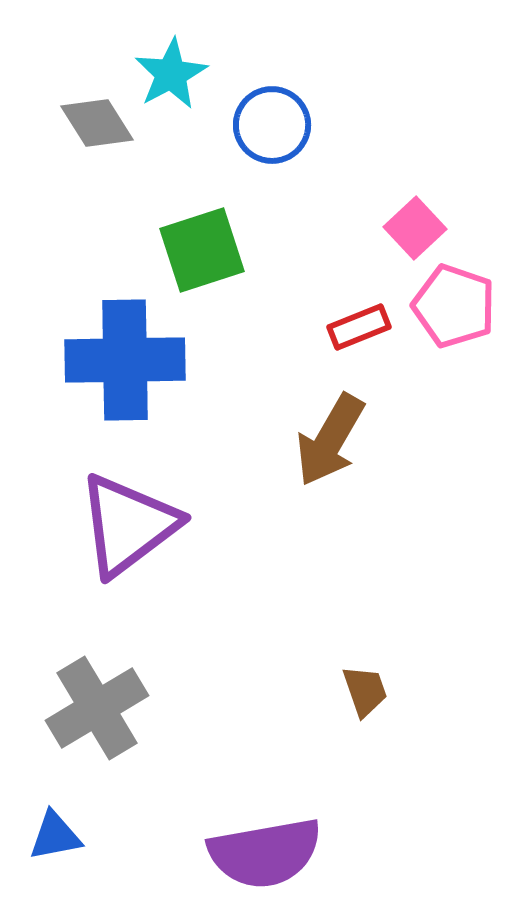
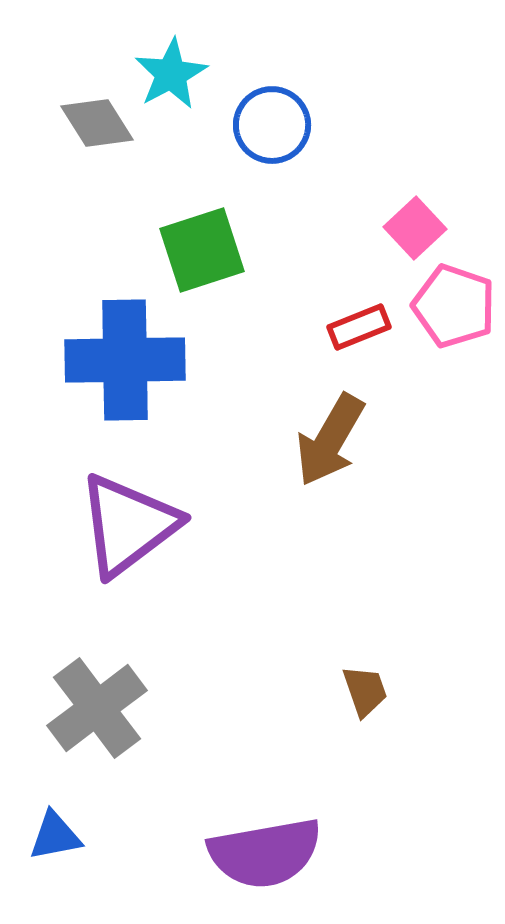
gray cross: rotated 6 degrees counterclockwise
